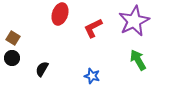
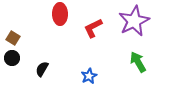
red ellipse: rotated 20 degrees counterclockwise
green arrow: moved 2 px down
blue star: moved 3 px left; rotated 28 degrees clockwise
